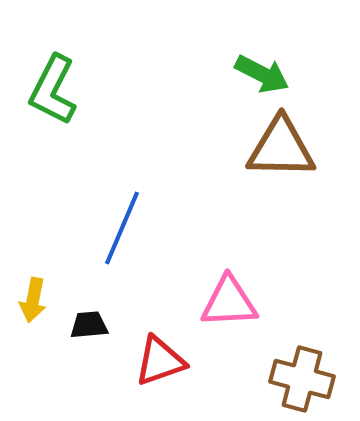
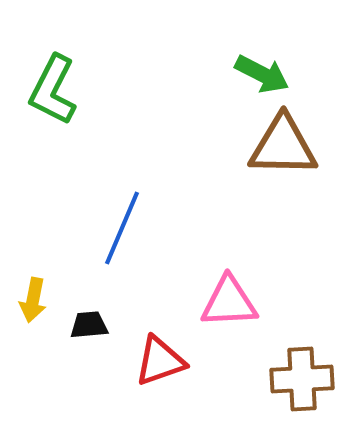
brown triangle: moved 2 px right, 2 px up
brown cross: rotated 18 degrees counterclockwise
